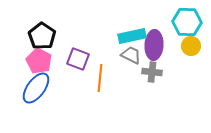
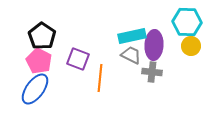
blue ellipse: moved 1 px left, 1 px down
